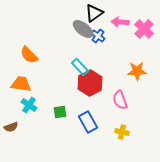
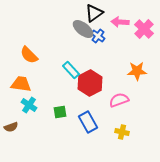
cyan rectangle: moved 9 px left, 3 px down
pink semicircle: moved 1 px left; rotated 90 degrees clockwise
